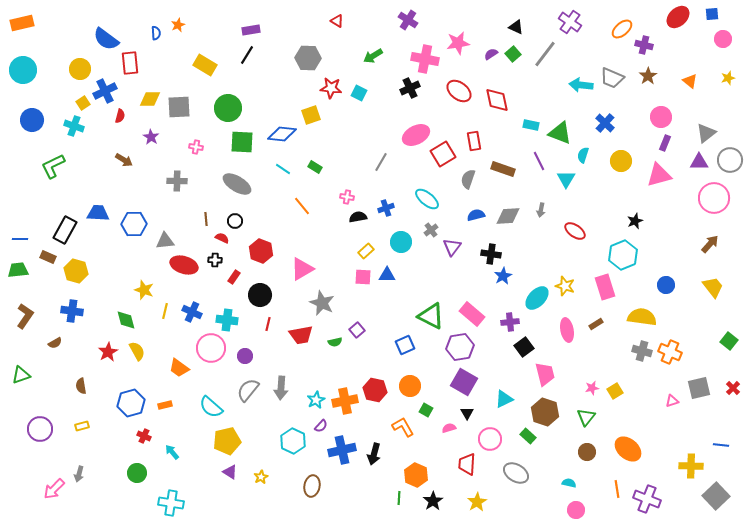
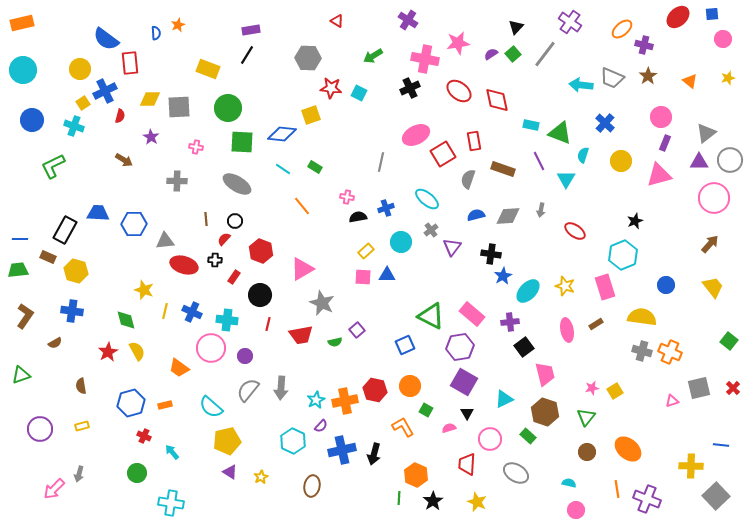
black triangle at (516, 27): rotated 49 degrees clockwise
yellow rectangle at (205, 65): moved 3 px right, 4 px down; rotated 10 degrees counterclockwise
gray line at (381, 162): rotated 18 degrees counterclockwise
red semicircle at (222, 238): moved 2 px right, 1 px down; rotated 72 degrees counterclockwise
cyan ellipse at (537, 298): moved 9 px left, 7 px up
yellow star at (477, 502): rotated 18 degrees counterclockwise
